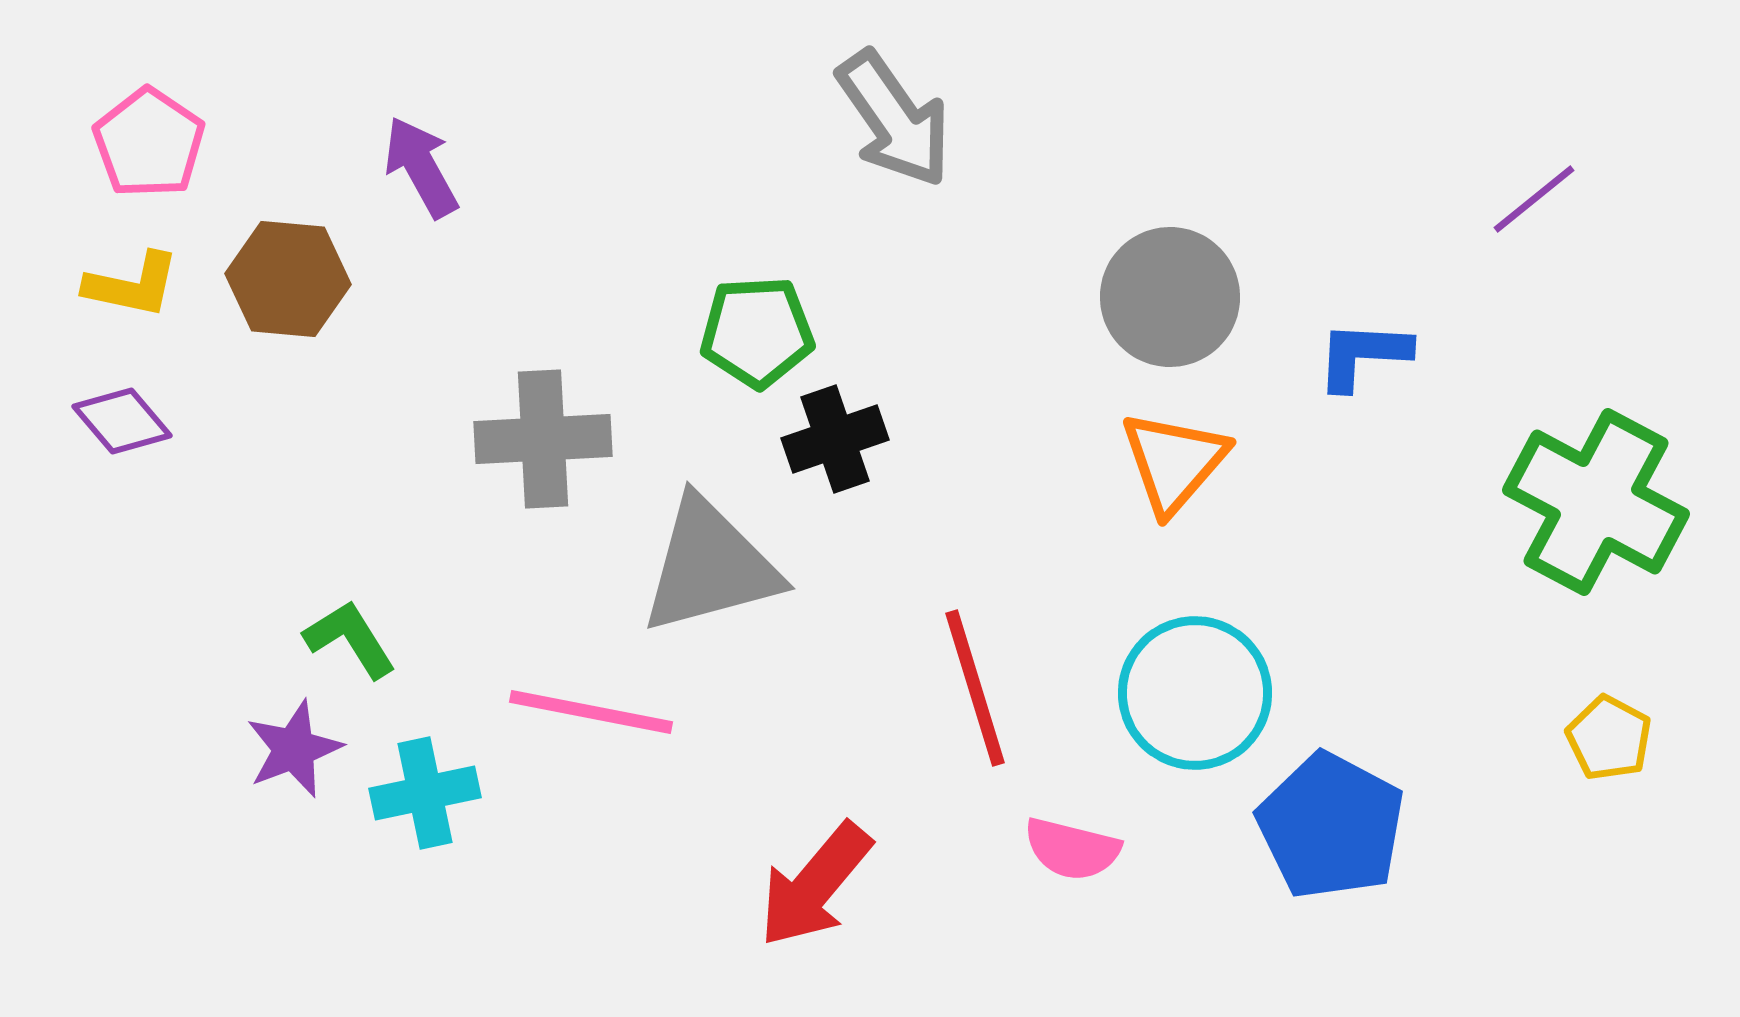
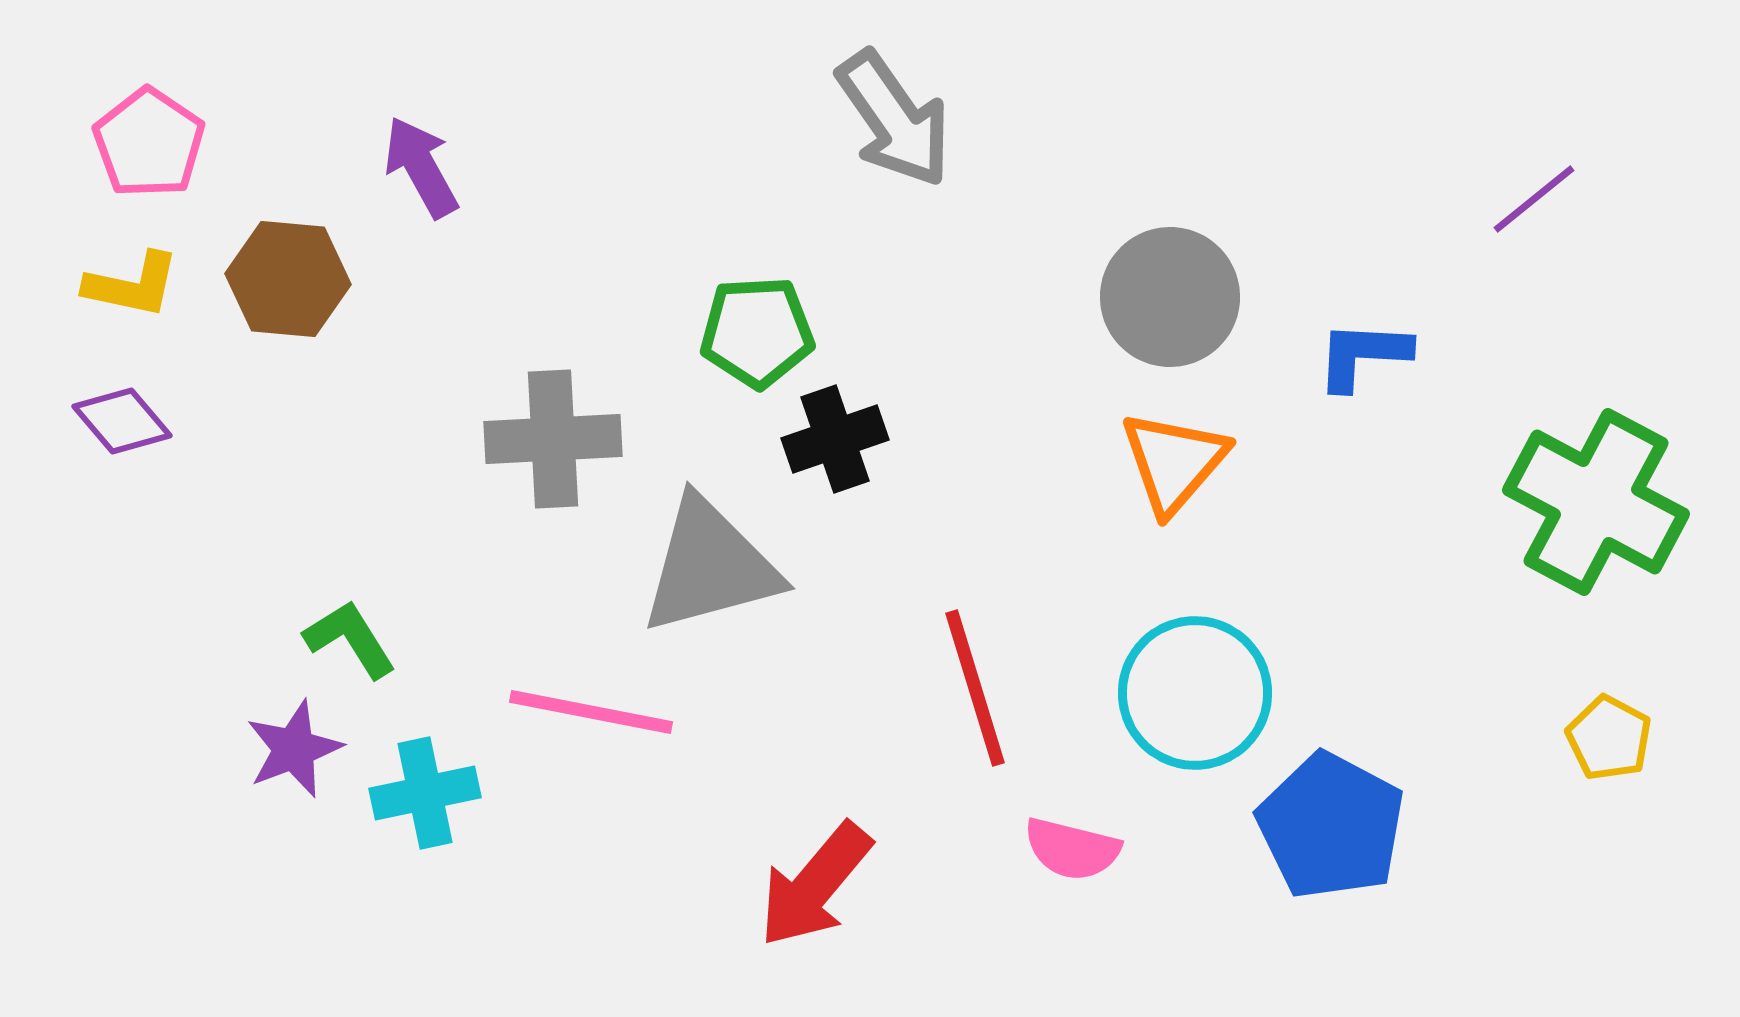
gray cross: moved 10 px right
